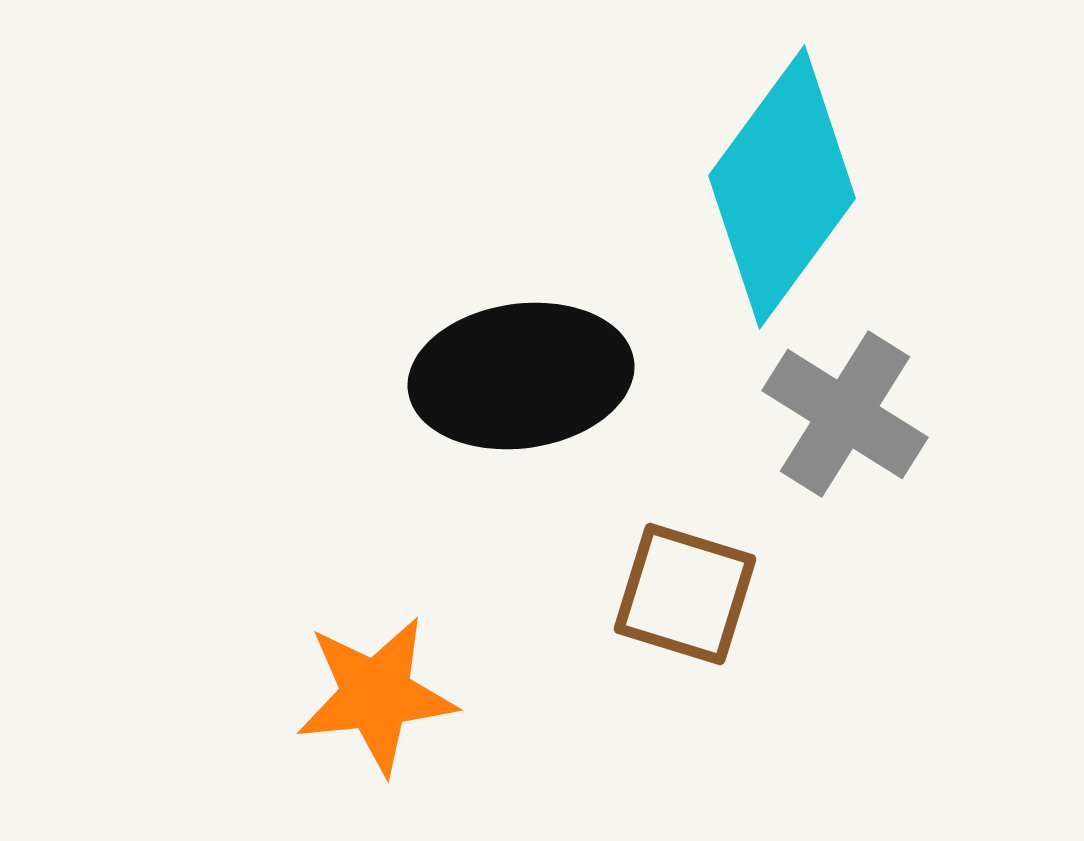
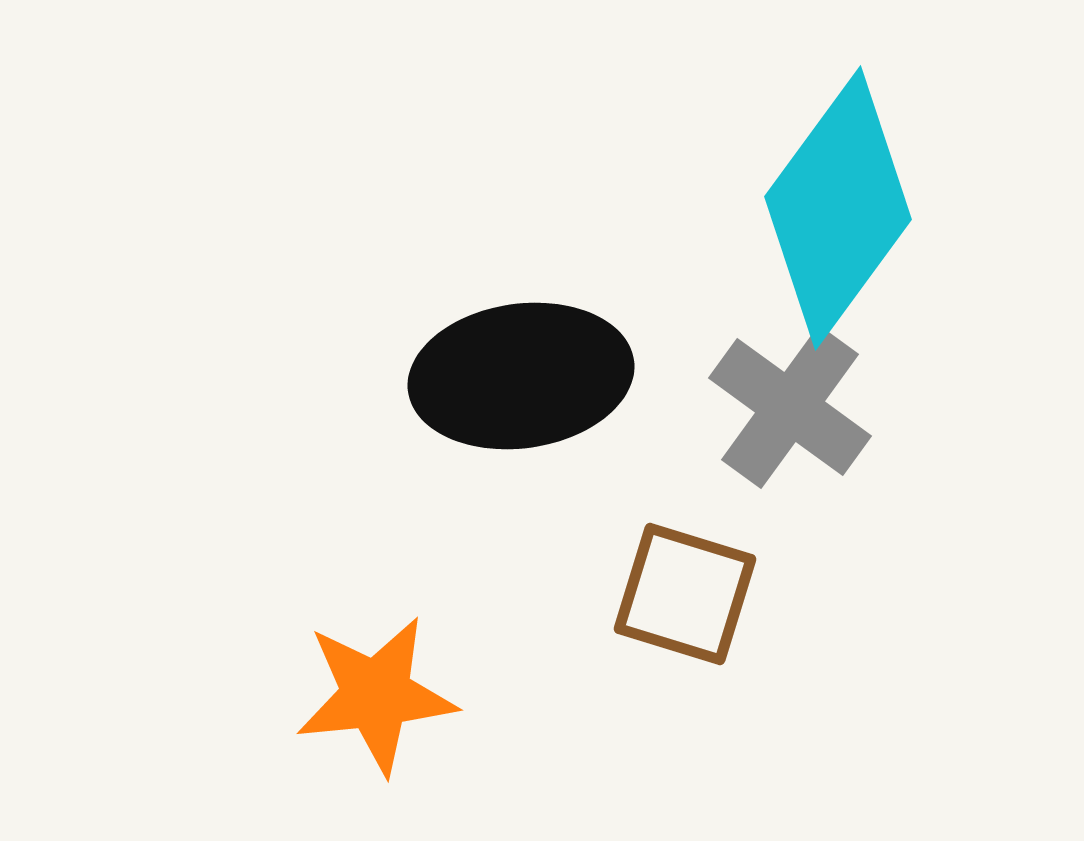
cyan diamond: moved 56 px right, 21 px down
gray cross: moved 55 px left, 7 px up; rotated 4 degrees clockwise
